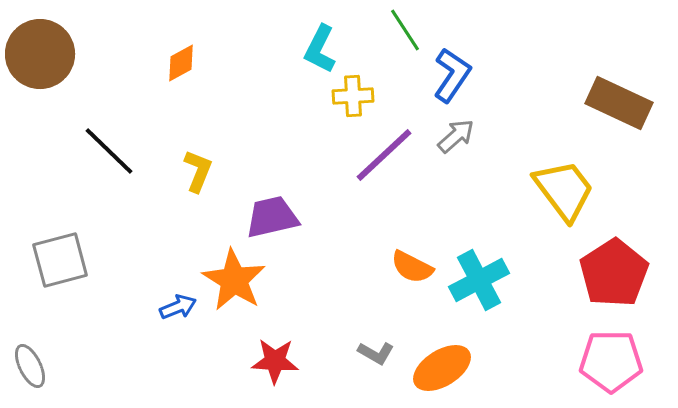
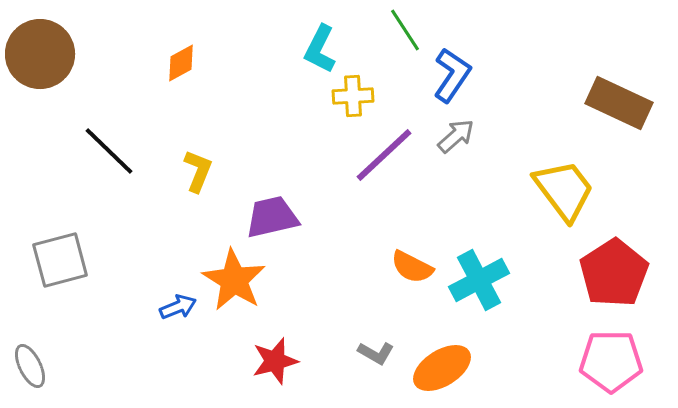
red star: rotated 18 degrees counterclockwise
